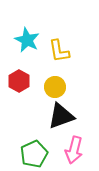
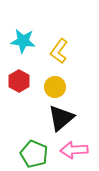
cyan star: moved 4 px left, 1 px down; rotated 20 degrees counterclockwise
yellow L-shape: rotated 45 degrees clockwise
black triangle: moved 2 px down; rotated 20 degrees counterclockwise
pink arrow: rotated 72 degrees clockwise
green pentagon: rotated 24 degrees counterclockwise
